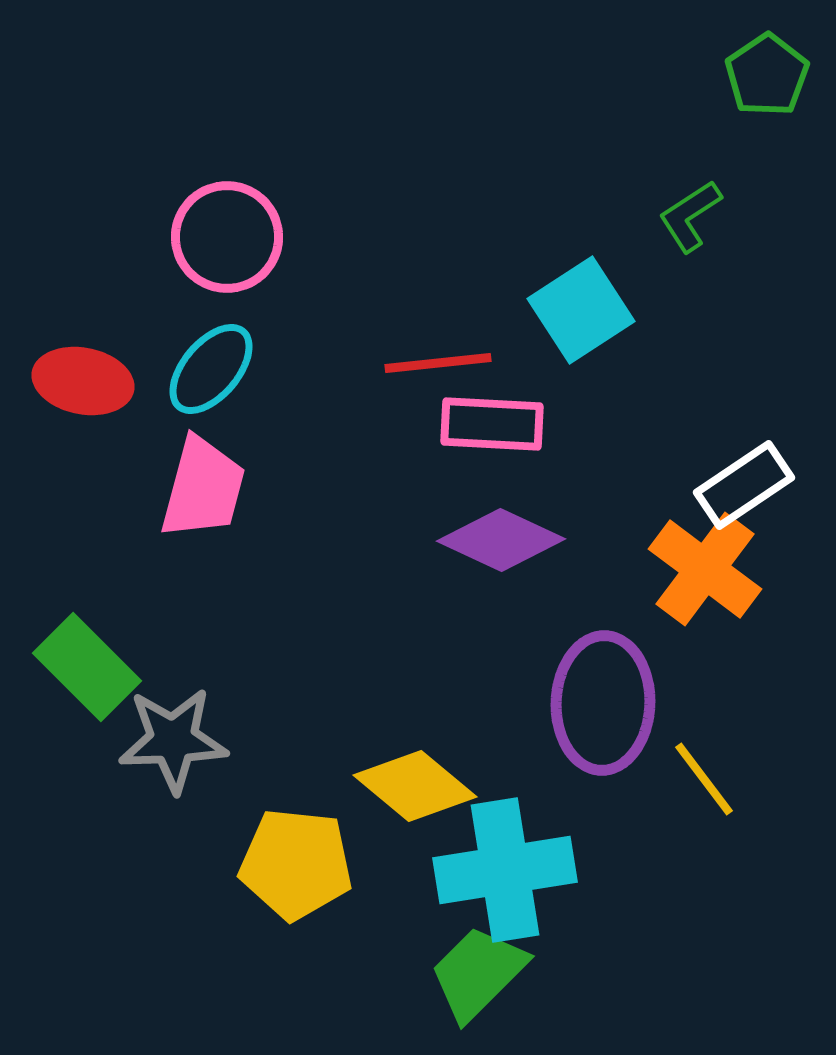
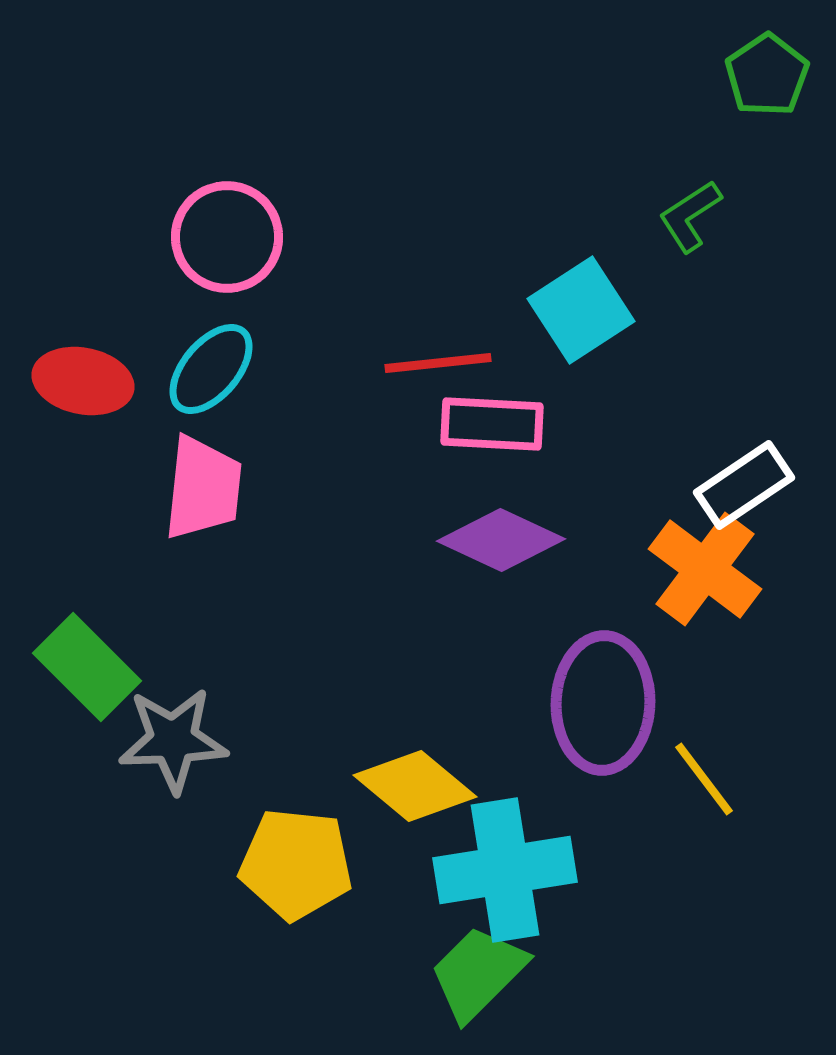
pink trapezoid: rotated 9 degrees counterclockwise
